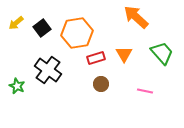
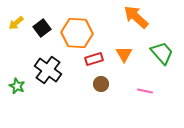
orange hexagon: rotated 12 degrees clockwise
red rectangle: moved 2 px left, 1 px down
